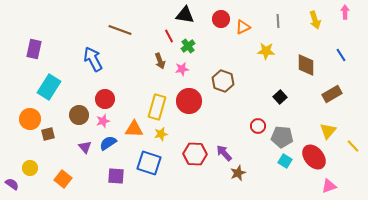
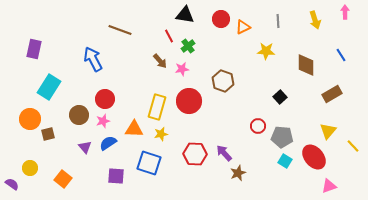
brown arrow at (160, 61): rotated 21 degrees counterclockwise
